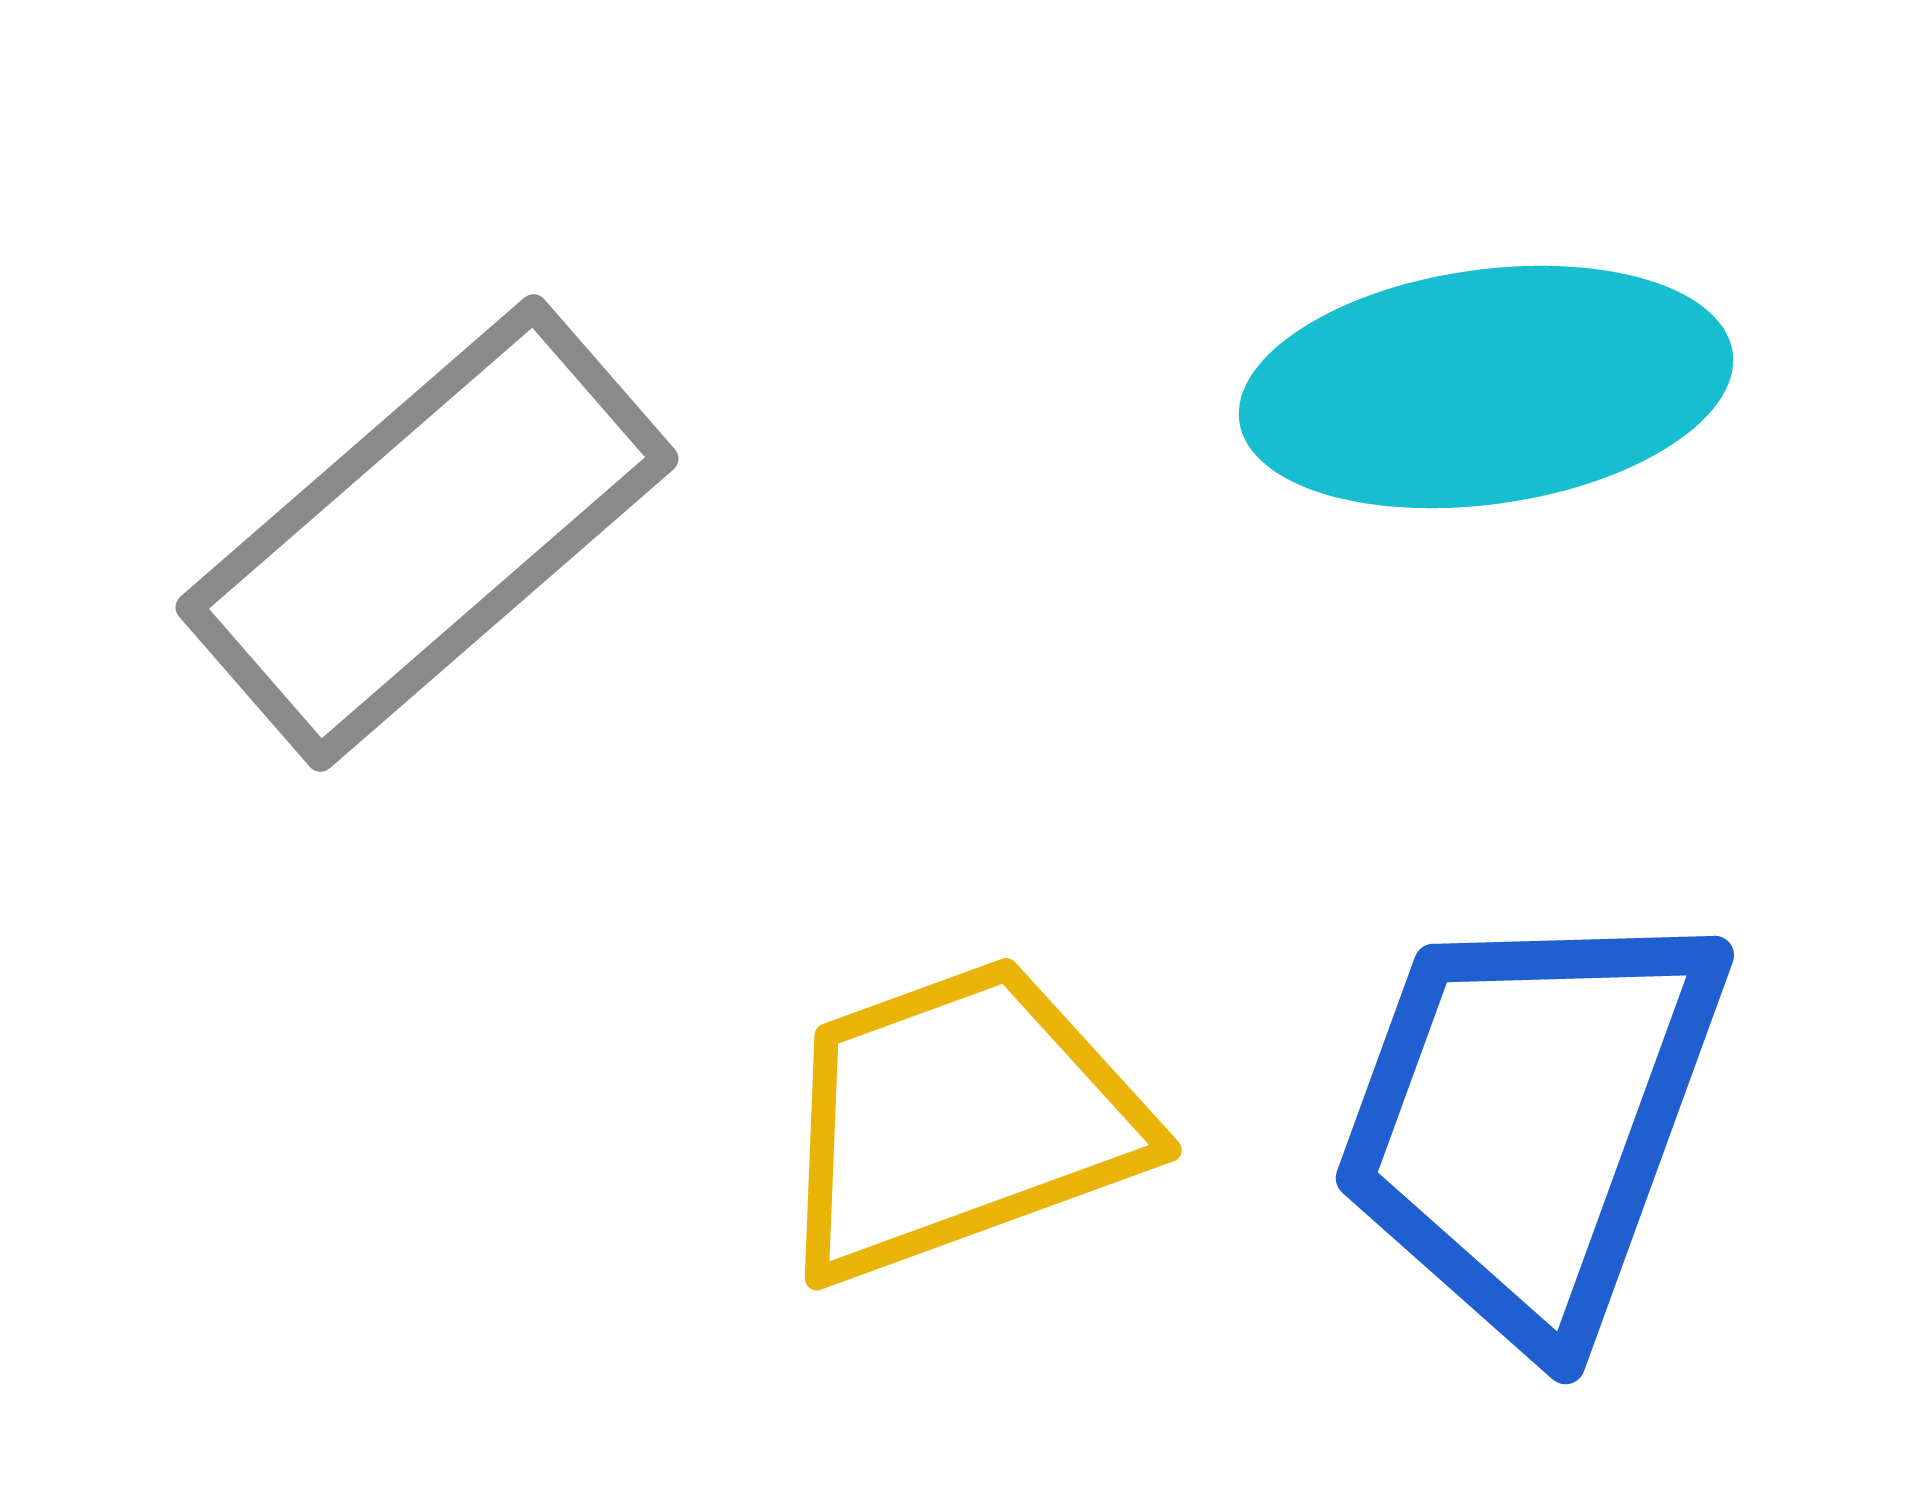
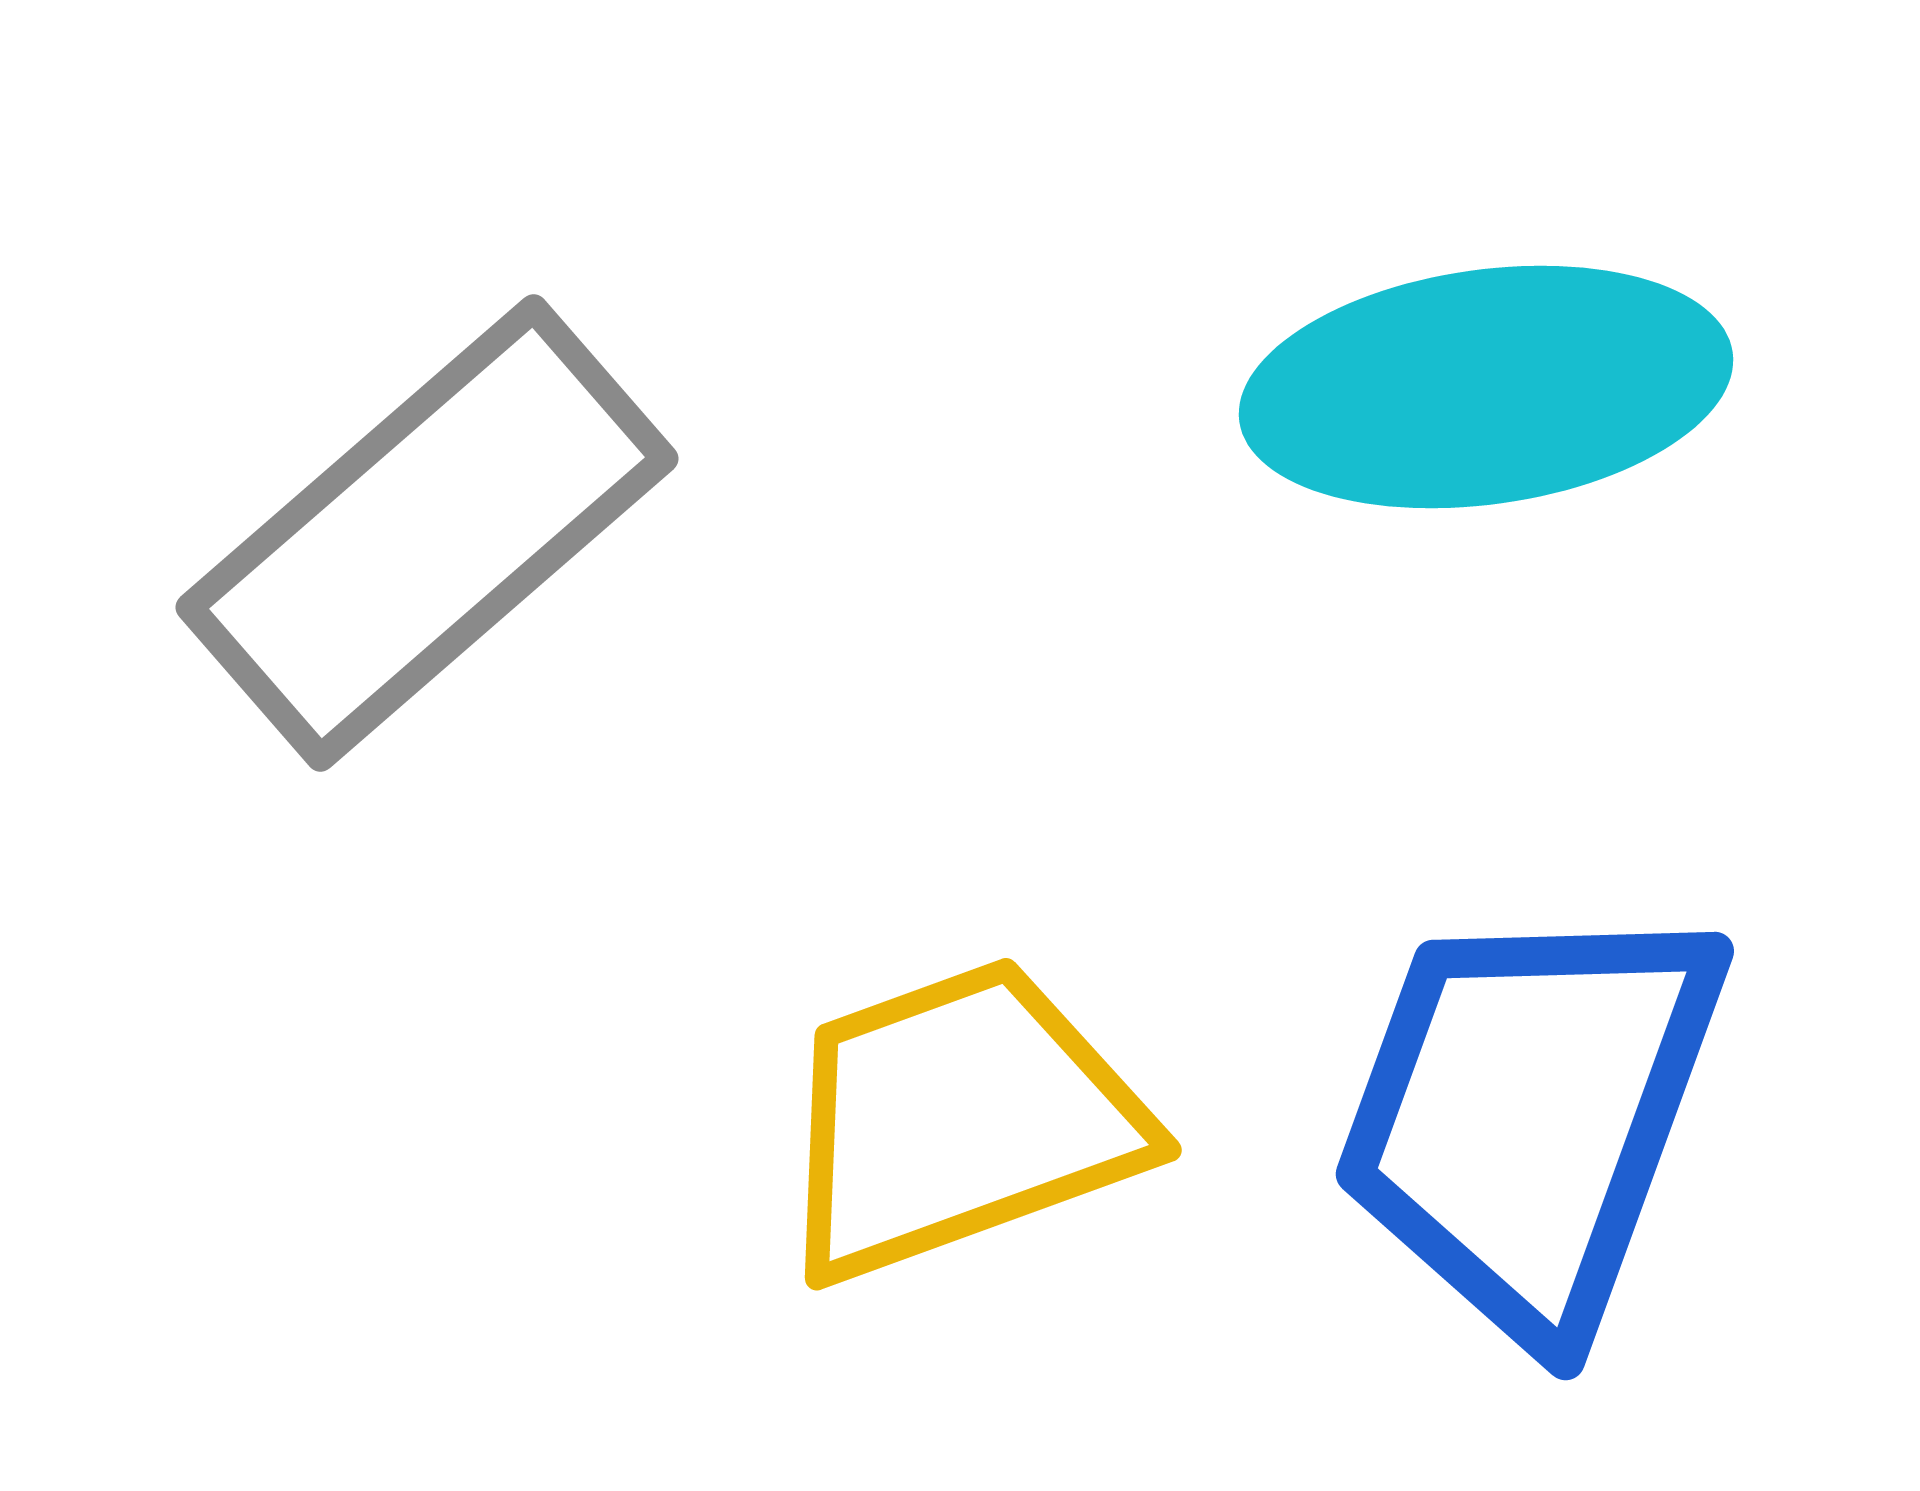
blue trapezoid: moved 4 px up
